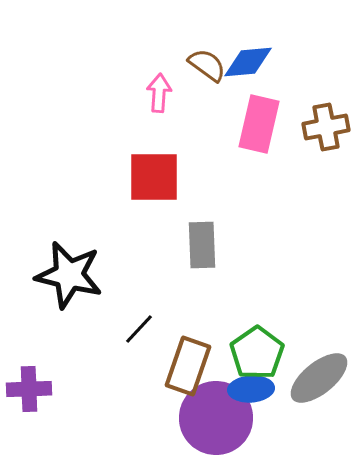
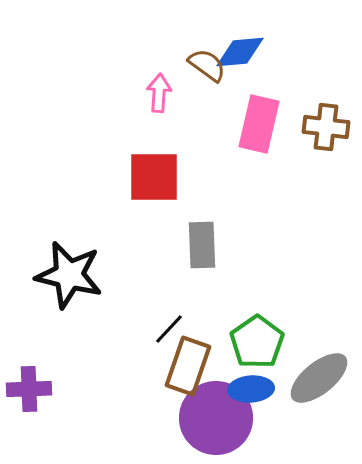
blue diamond: moved 8 px left, 10 px up
brown cross: rotated 18 degrees clockwise
black line: moved 30 px right
green pentagon: moved 11 px up
